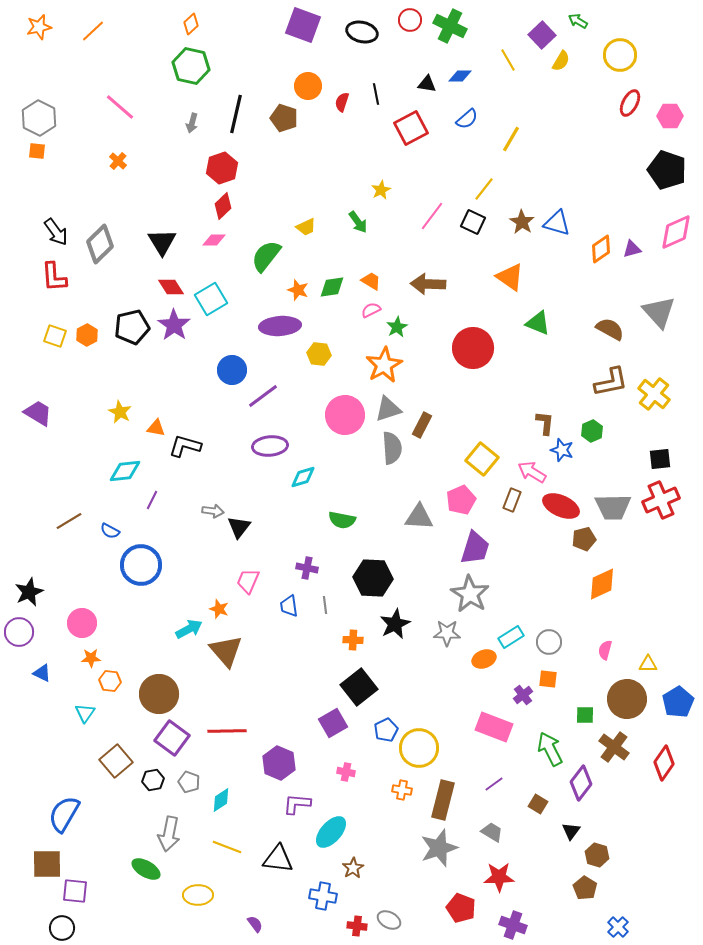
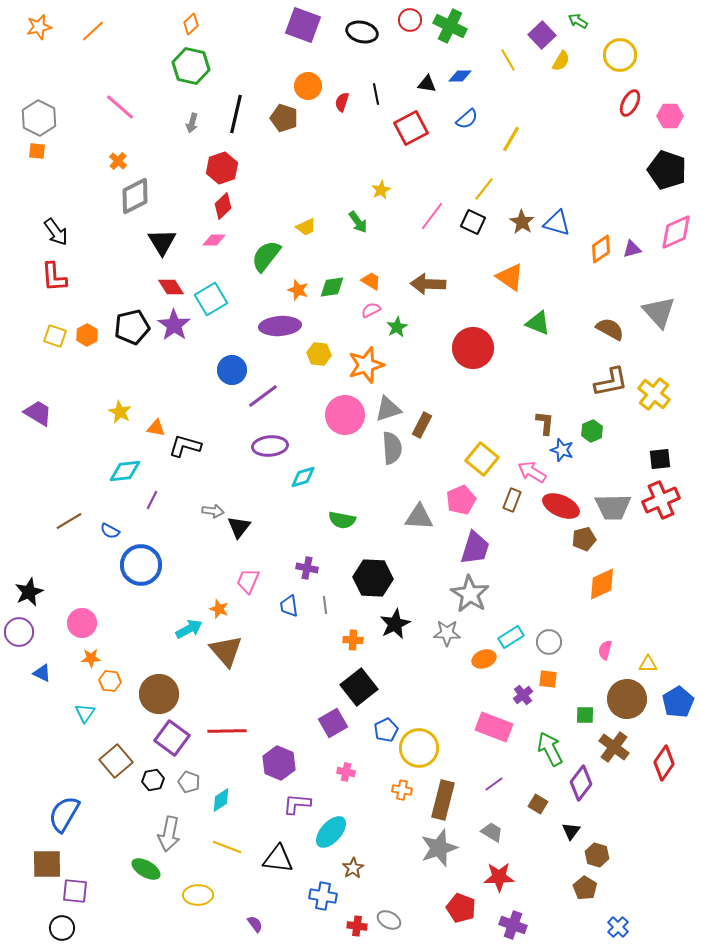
gray diamond at (100, 244): moved 35 px right, 48 px up; rotated 18 degrees clockwise
orange star at (384, 365): moved 18 px left; rotated 12 degrees clockwise
